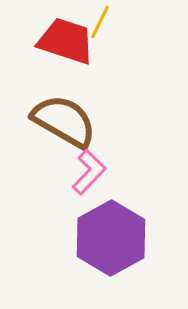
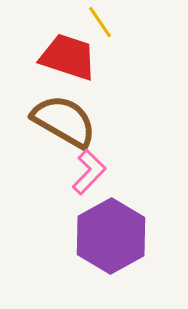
yellow line: rotated 60 degrees counterclockwise
red trapezoid: moved 2 px right, 16 px down
purple hexagon: moved 2 px up
